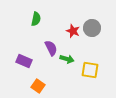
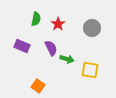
red star: moved 15 px left, 7 px up; rotated 16 degrees clockwise
purple rectangle: moved 2 px left, 15 px up
